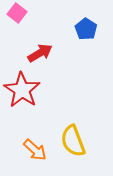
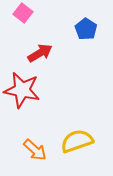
pink square: moved 6 px right
red star: rotated 21 degrees counterclockwise
yellow semicircle: moved 4 px right; rotated 92 degrees clockwise
